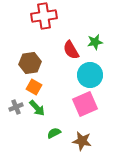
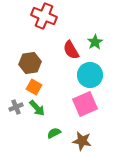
red cross: rotated 30 degrees clockwise
green star: rotated 21 degrees counterclockwise
